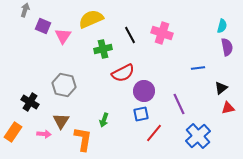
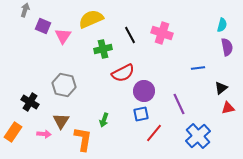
cyan semicircle: moved 1 px up
